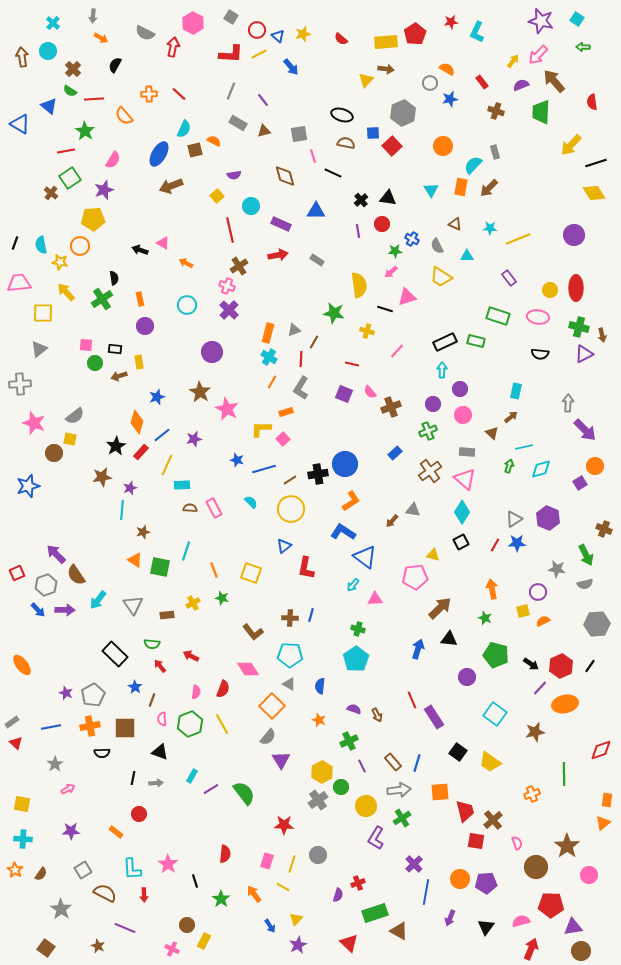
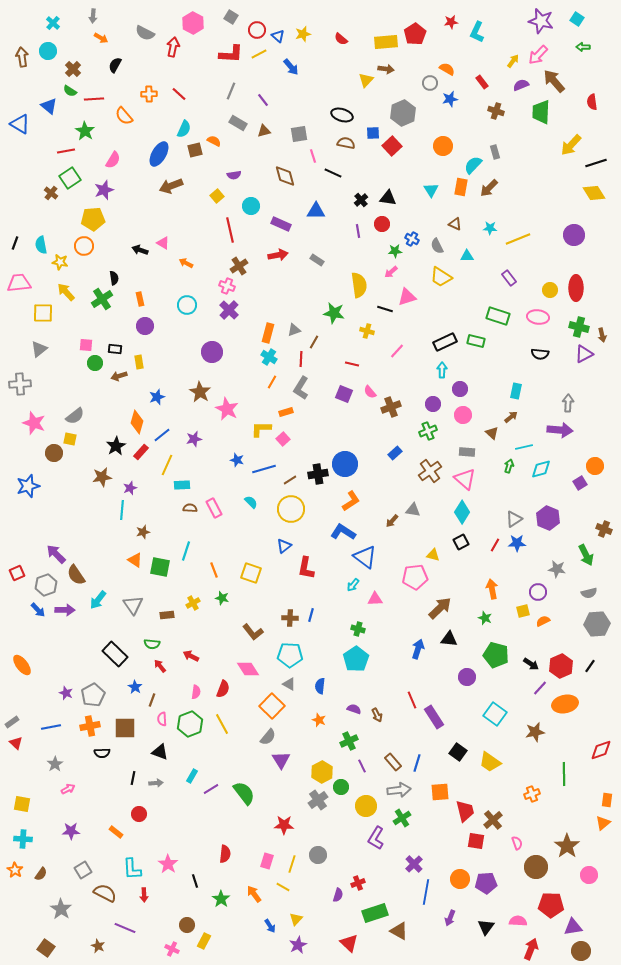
orange circle at (80, 246): moved 4 px right
purple arrow at (585, 430): moved 25 px left; rotated 40 degrees counterclockwise
gray semicircle at (585, 584): moved 4 px right, 9 px down
pink semicircle at (521, 921): moved 3 px left; rotated 18 degrees clockwise
